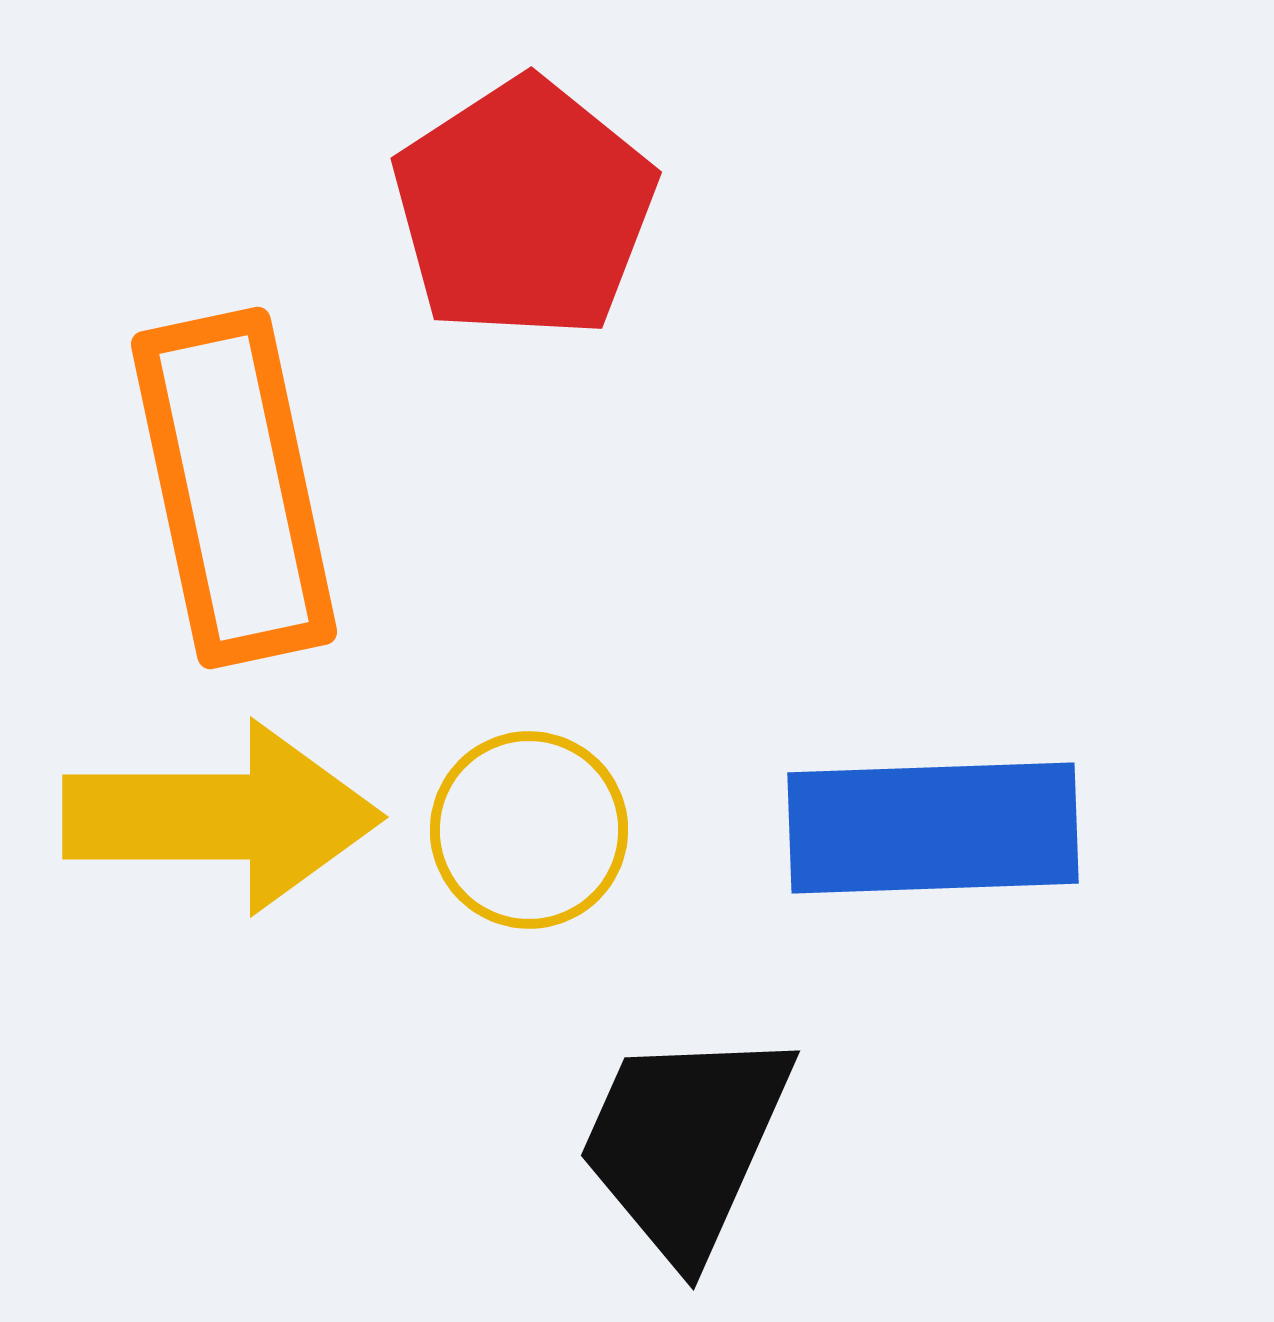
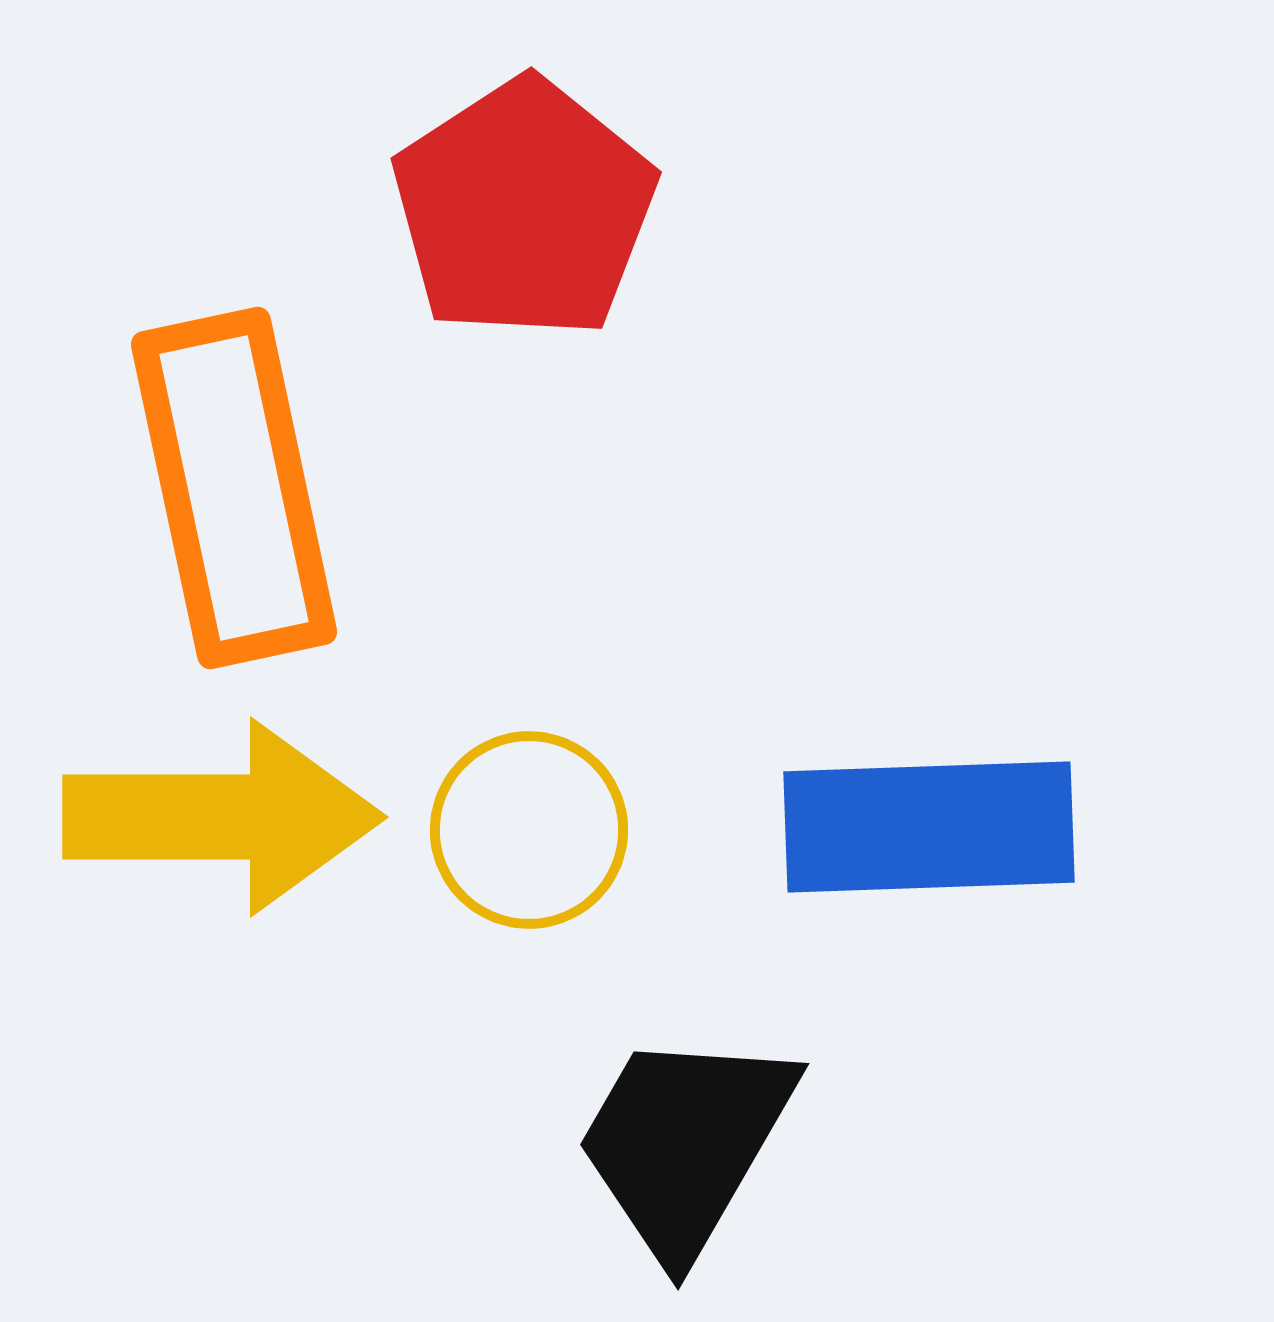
blue rectangle: moved 4 px left, 1 px up
black trapezoid: rotated 6 degrees clockwise
